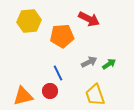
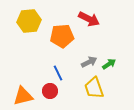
yellow trapezoid: moved 1 px left, 7 px up
